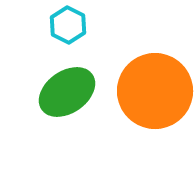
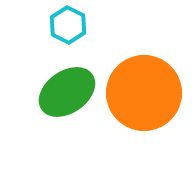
orange circle: moved 11 px left, 2 px down
